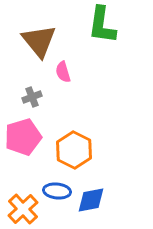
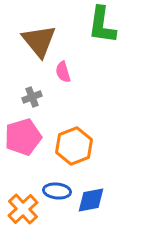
orange hexagon: moved 4 px up; rotated 12 degrees clockwise
